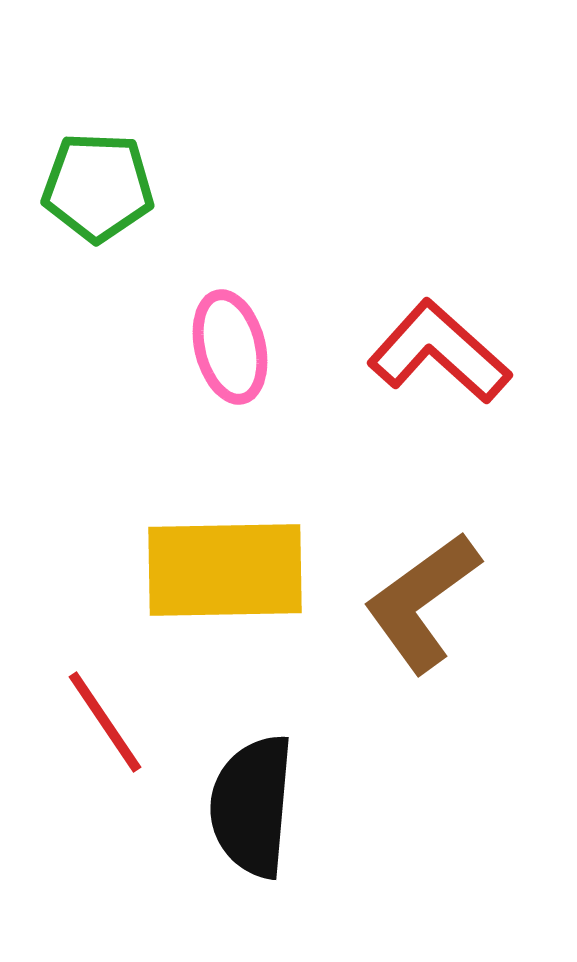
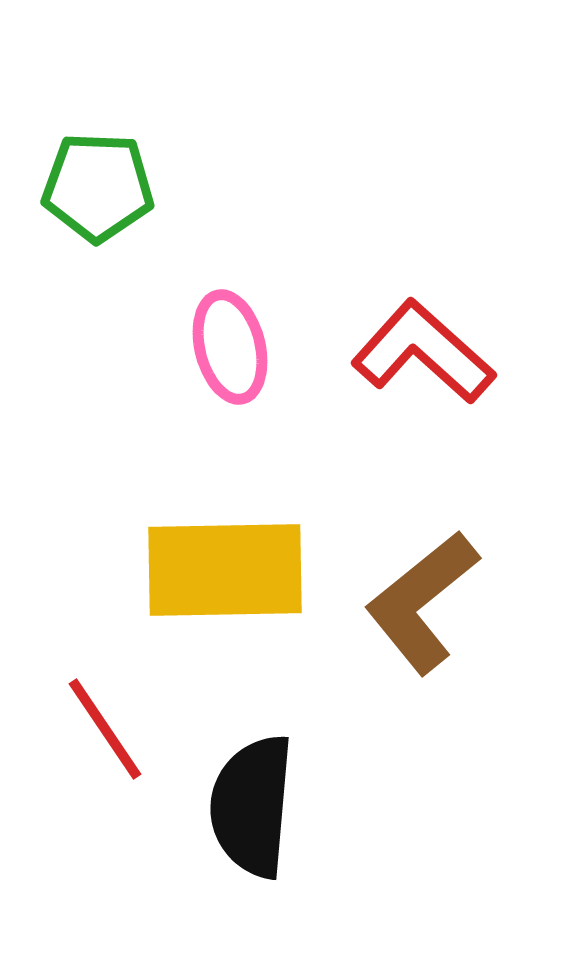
red L-shape: moved 16 px left
brown L-shape: rotated 3 degrees counterclockwise
red line: moved 7 px down
